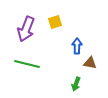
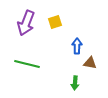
purple arrow: moved 6 px up
green arrow: moved 1 px left, 1 px up; rotated 16 degrees counterclockwise
